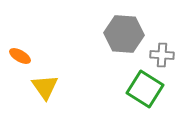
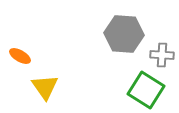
green square: moved 1 px right, 1 px down
